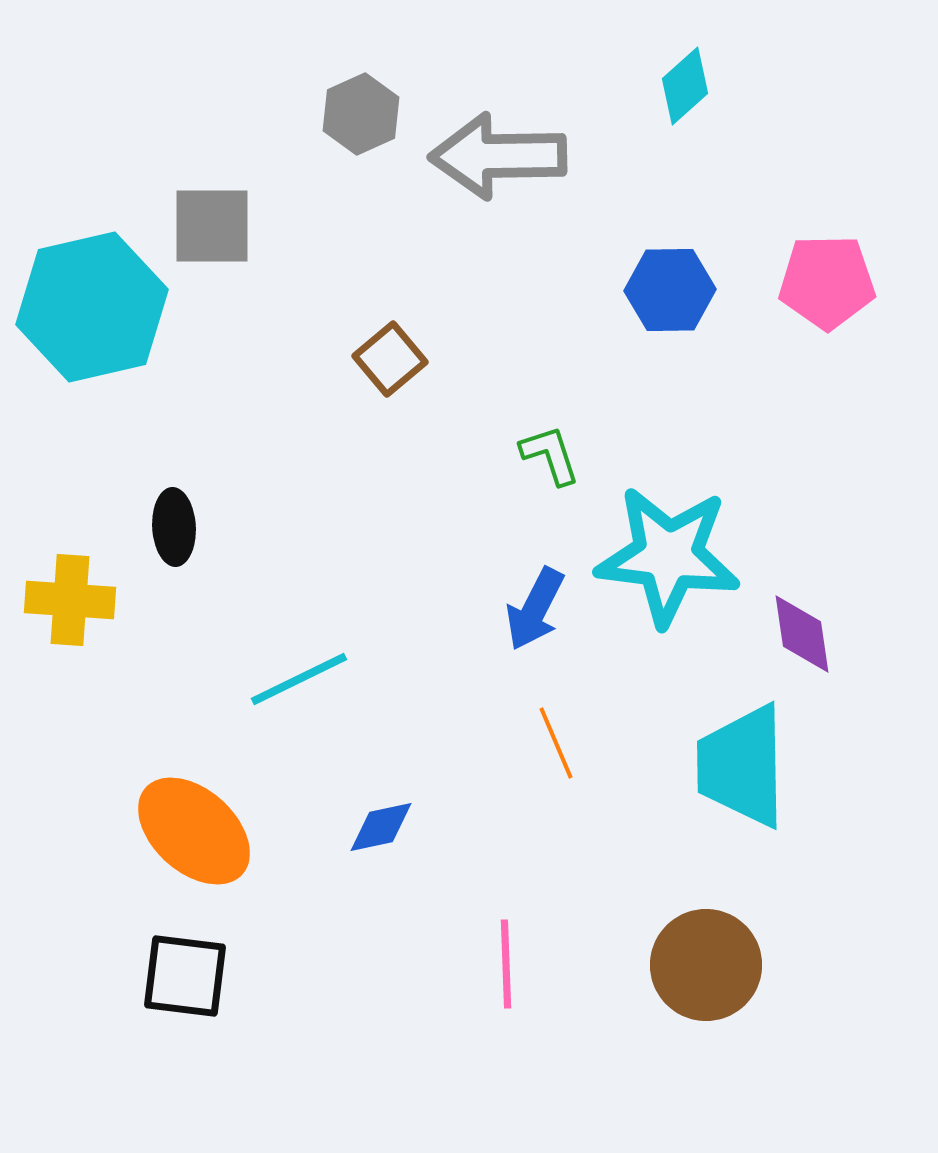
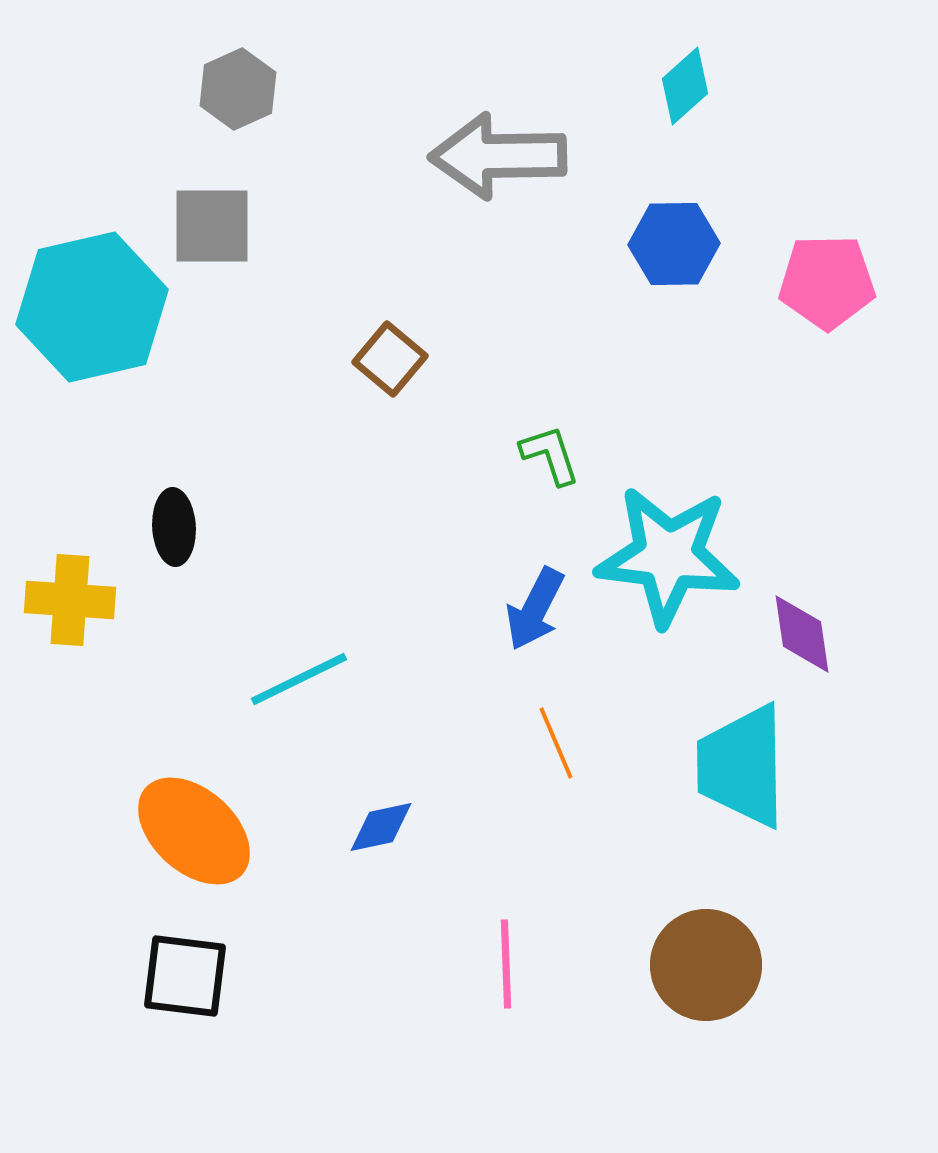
gray hexagon: moved 123 px left, 25 px up
blue hexagon: moved 4 px right, 46 px up
brown square: rotated 10 degrees counterclockwise
